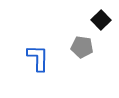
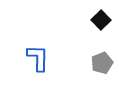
gray pentagon: moved 20 px right, 16 px down; rotated 30 degrees counterclockwise
